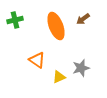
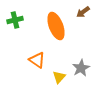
brown arrow: moved 7 px up
gray star: rotated 12 degrees counterclockwise
yellow triangle: rotated 24 degrees counterclockwise
